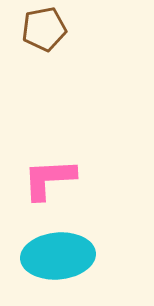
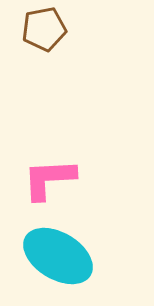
cyan ellipse: rotated 36 degrees clockwise
